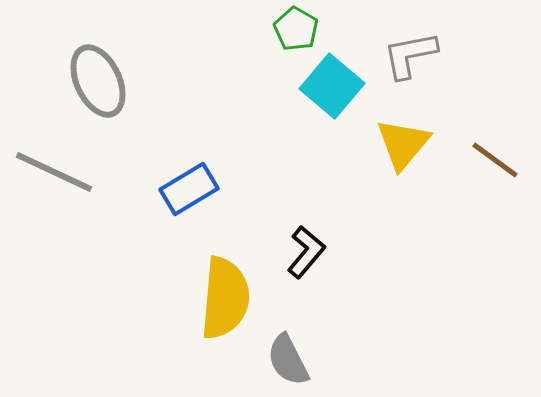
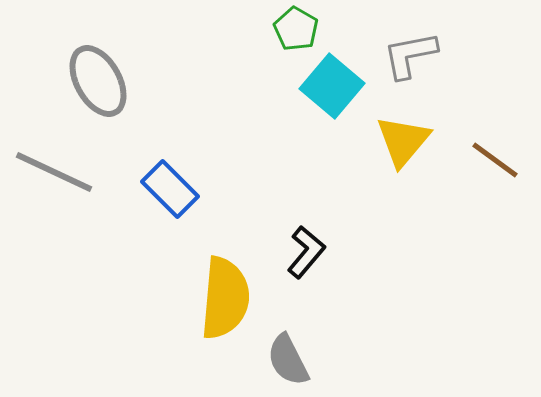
gray ellipse: rotated 4 degrees counterclockwise
yellow triangle: moved 3 px up
blue rectangle: moved 19 px left; rotated 76 degrees clockwise
